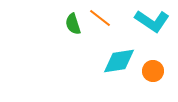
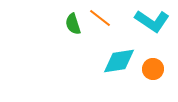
orange circle: moved 2 px up
